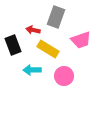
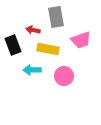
gray rectangle: rotated 30 degrees counterclockwise
yellow rectangle: rotated 20 degrees counterclockwise
